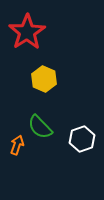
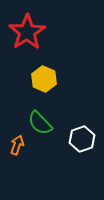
green semicircle: moved 4 px up
